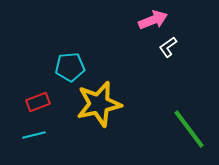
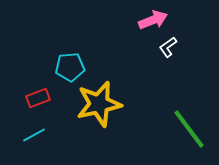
red rectangle: moved 4 px up
cyan line: rotated 15 degrees counterclockwise
